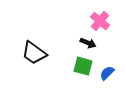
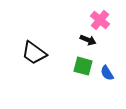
pink cross: moved 1 px up
black arrow: moved 3 px up
blue semicircle: rotated 77 degrees counterclockwise
